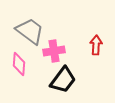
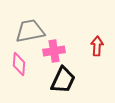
gray trapezoid: rotated 48 degrees counterclockwise
red arrow: moved 1 px right, 1 px down
black trapezoid: rotated 12 degrees counterclockwise
